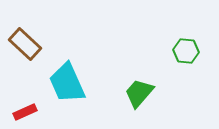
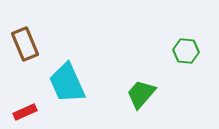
brown rectangle: rotated 24 degrees clockwise
green trapezoid: moved 2 px right, 1 px down
